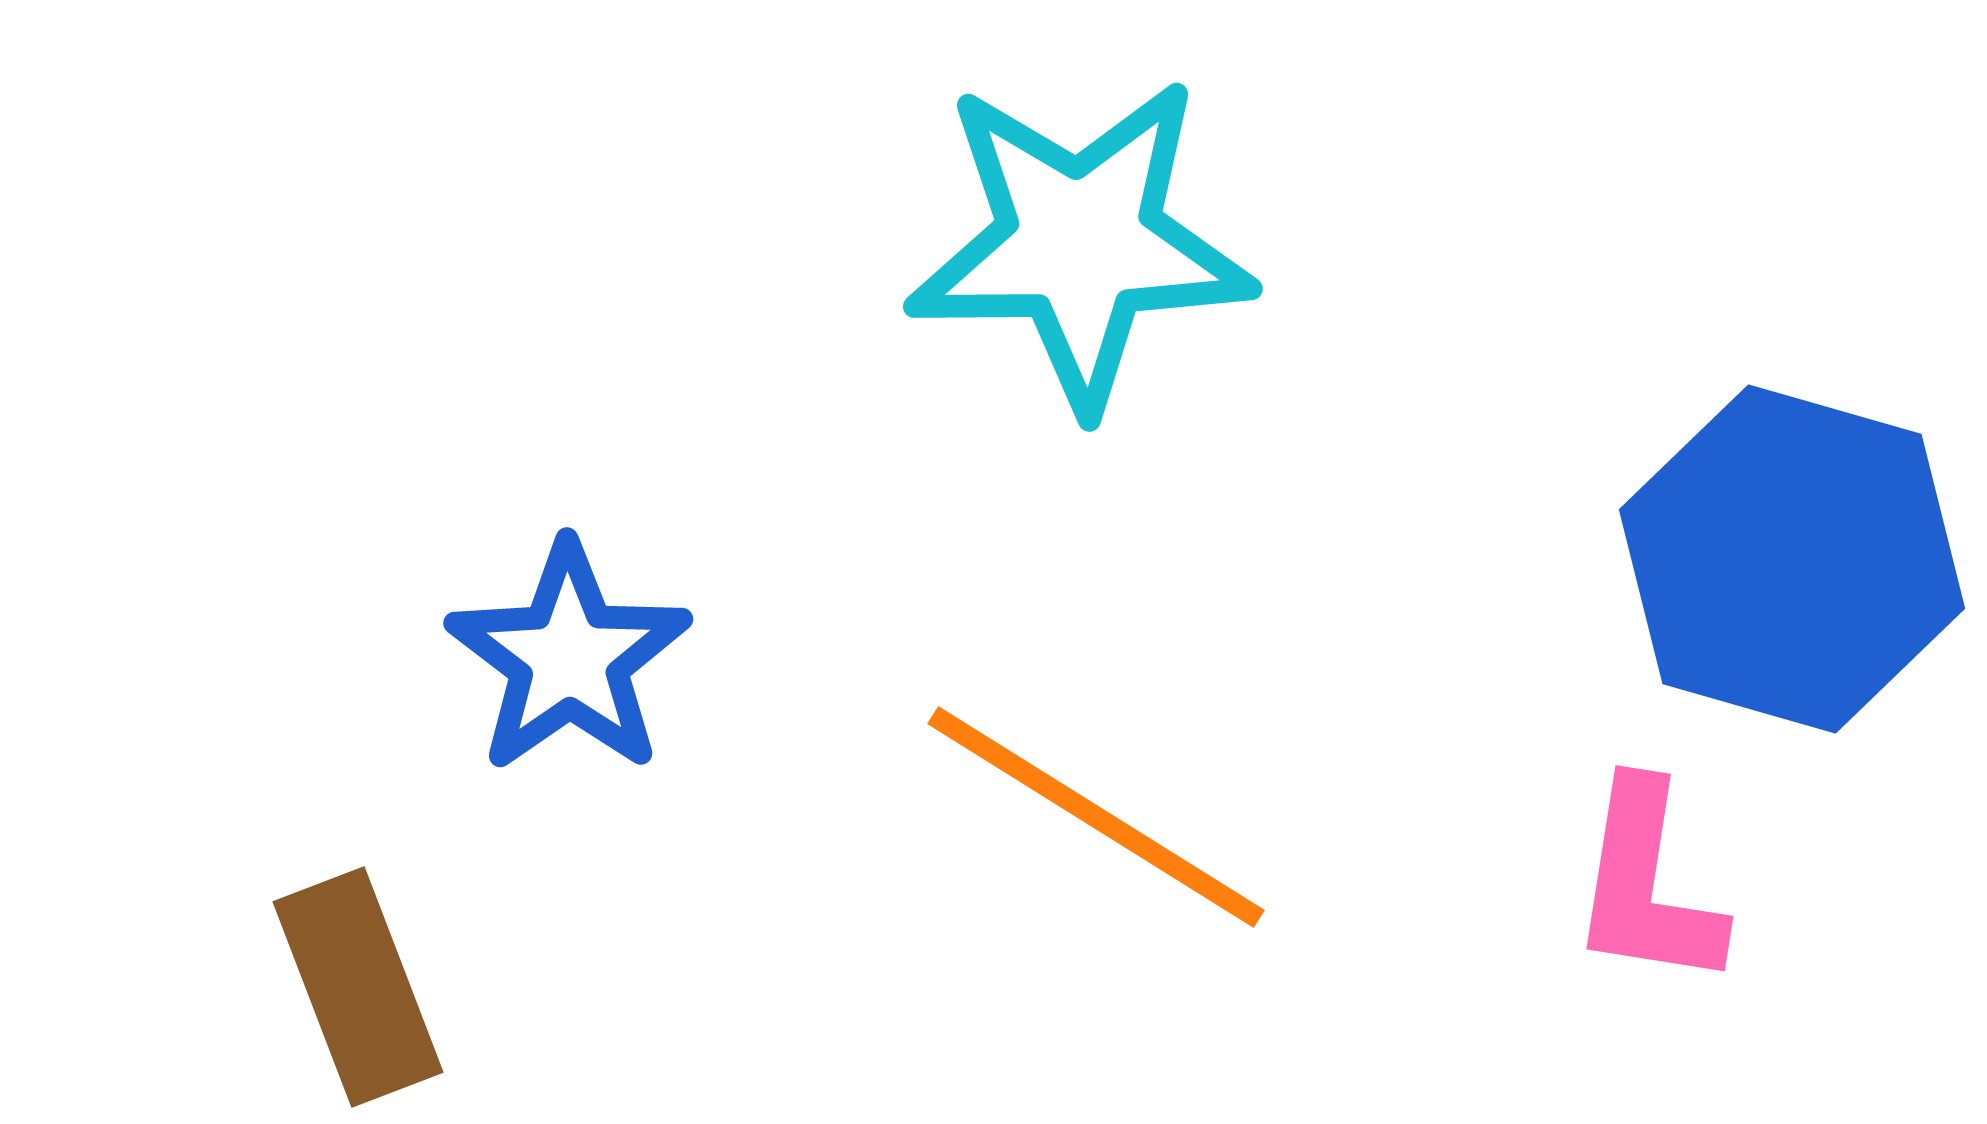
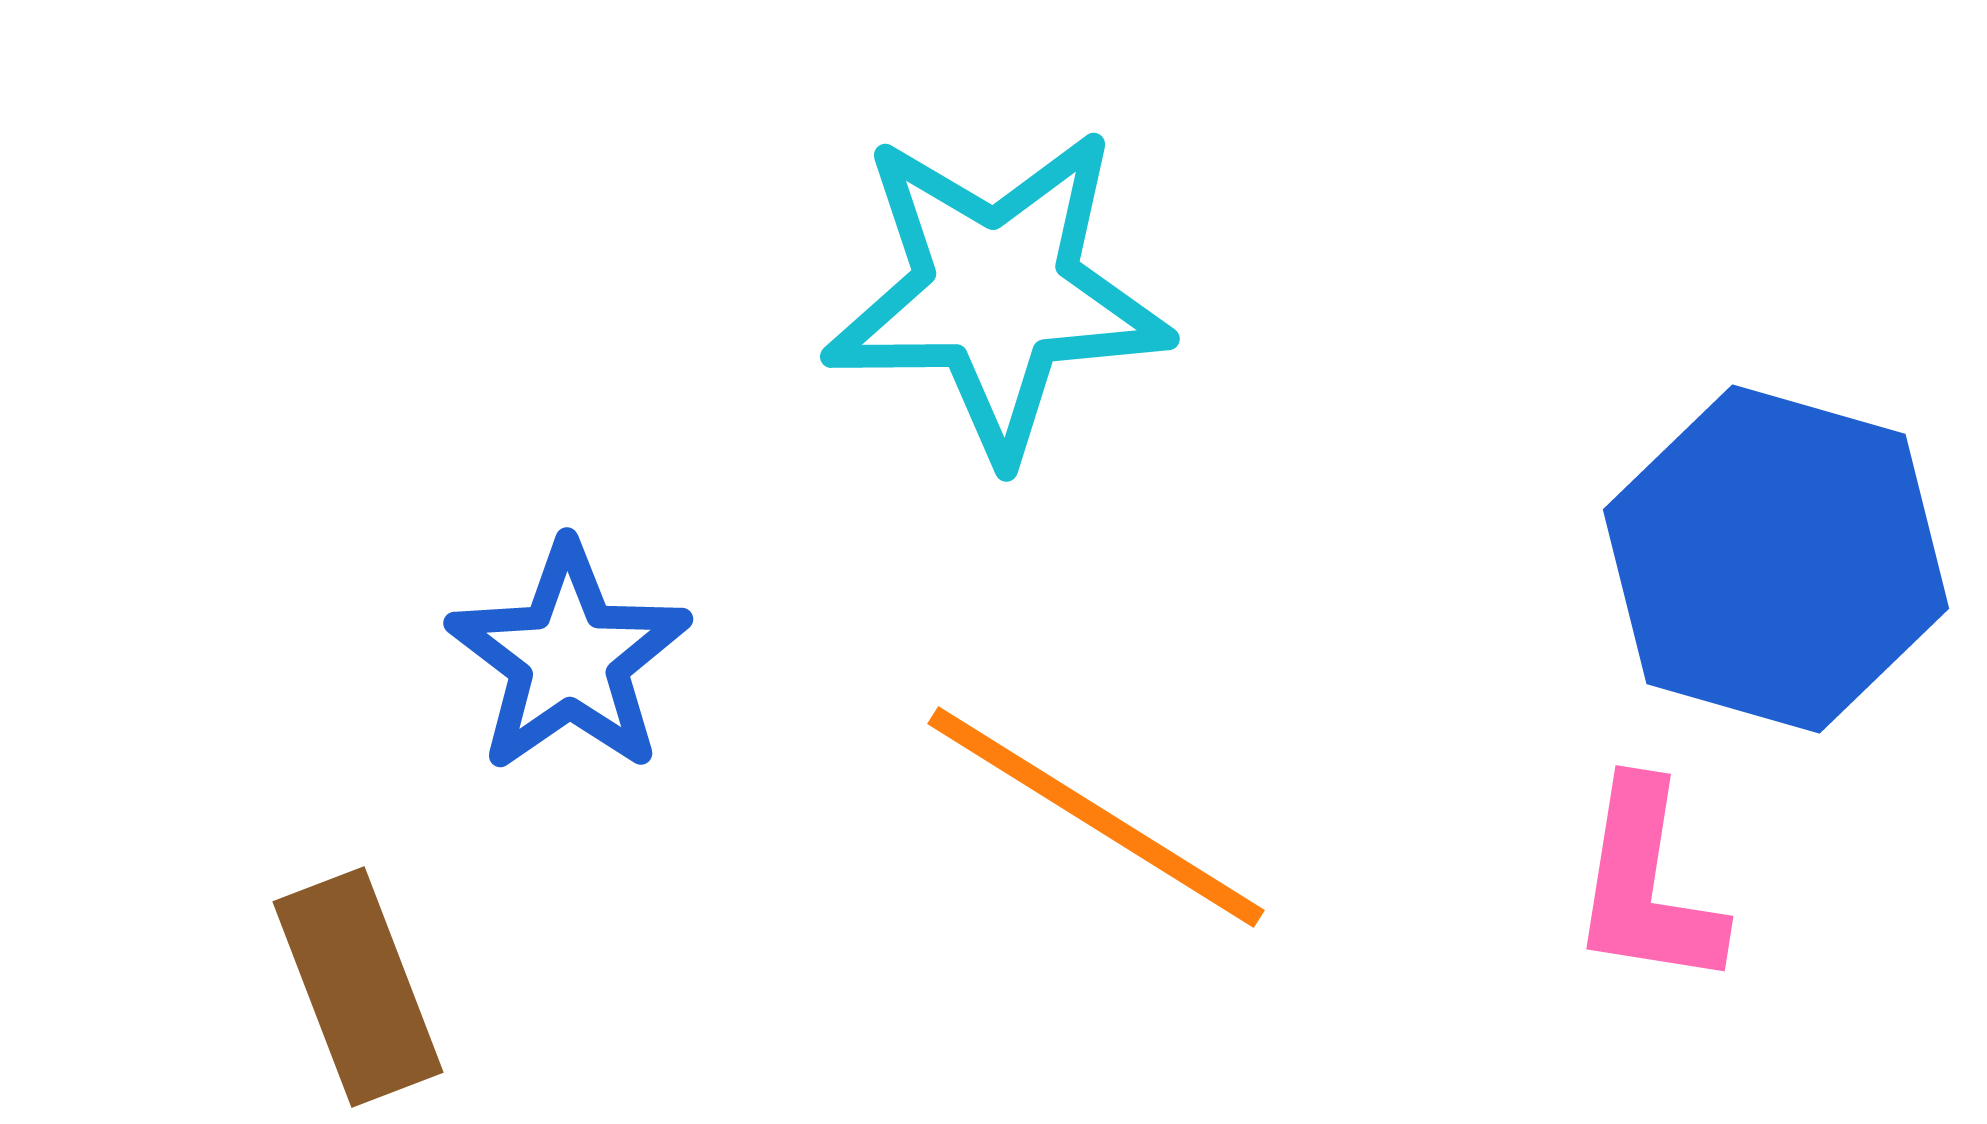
cyan star: moved 83 px left, 50 px down
blue hexagon: moved 16 px left
